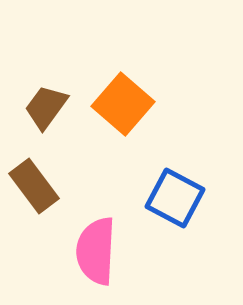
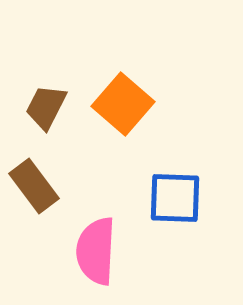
brown trapezoid: rotated 9 degrees counterclockwise
blue square: rotated 26 degrees counterclockwise
